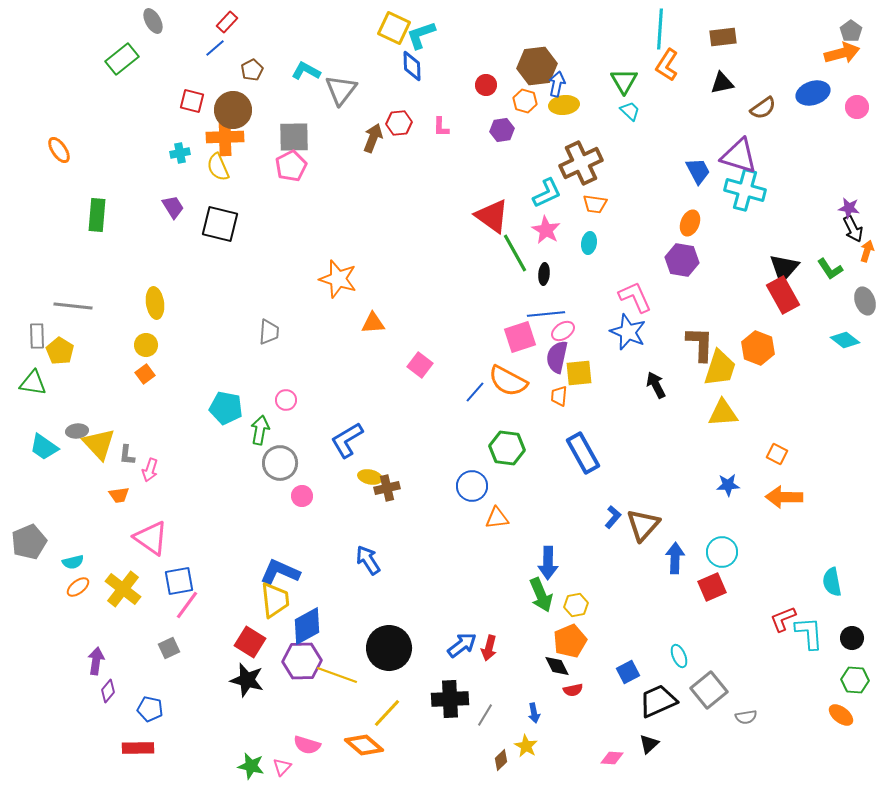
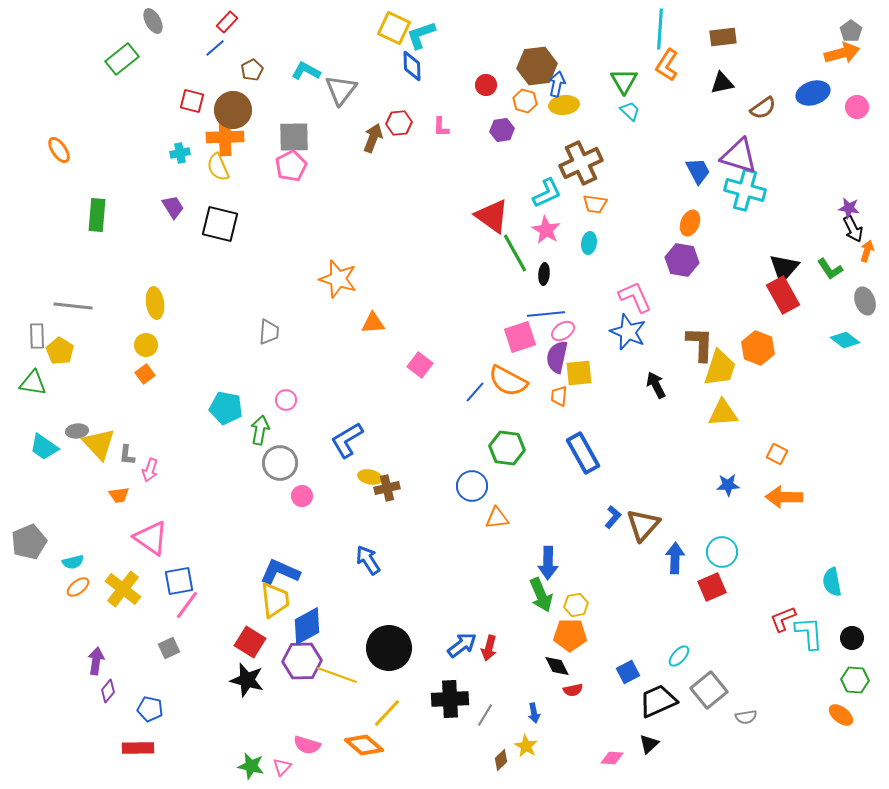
orange pentagon at (570, 641): moved 6 px up; rotated 24 degrees clockwise
cyan ellipse at (679, 656): rotated 65 degrees clockwise
